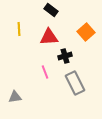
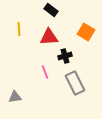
orange square: rotated 18 degrees counterclockwise
